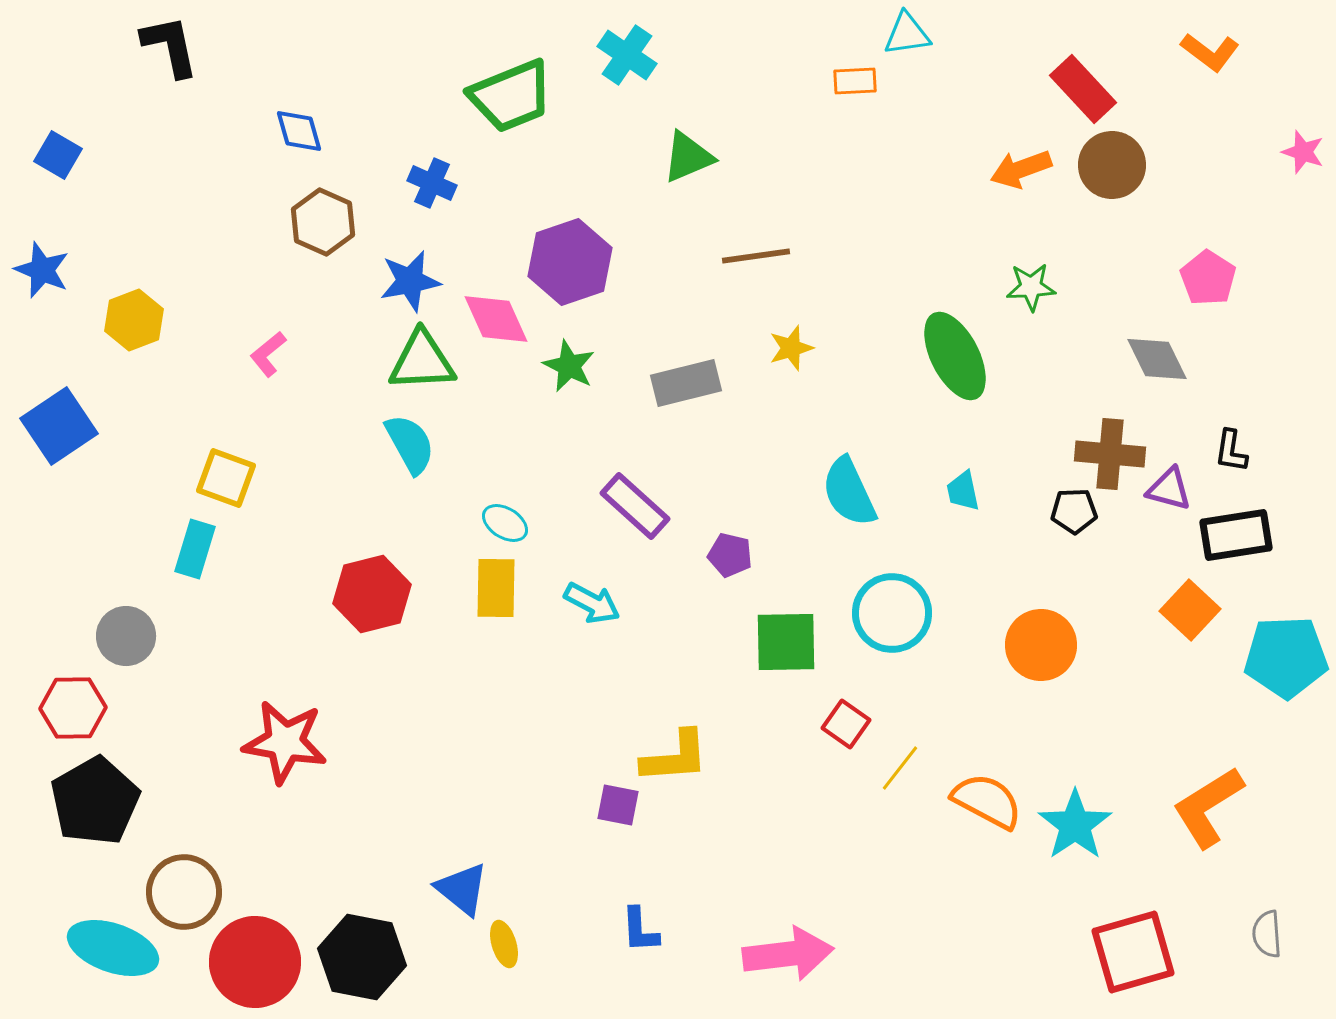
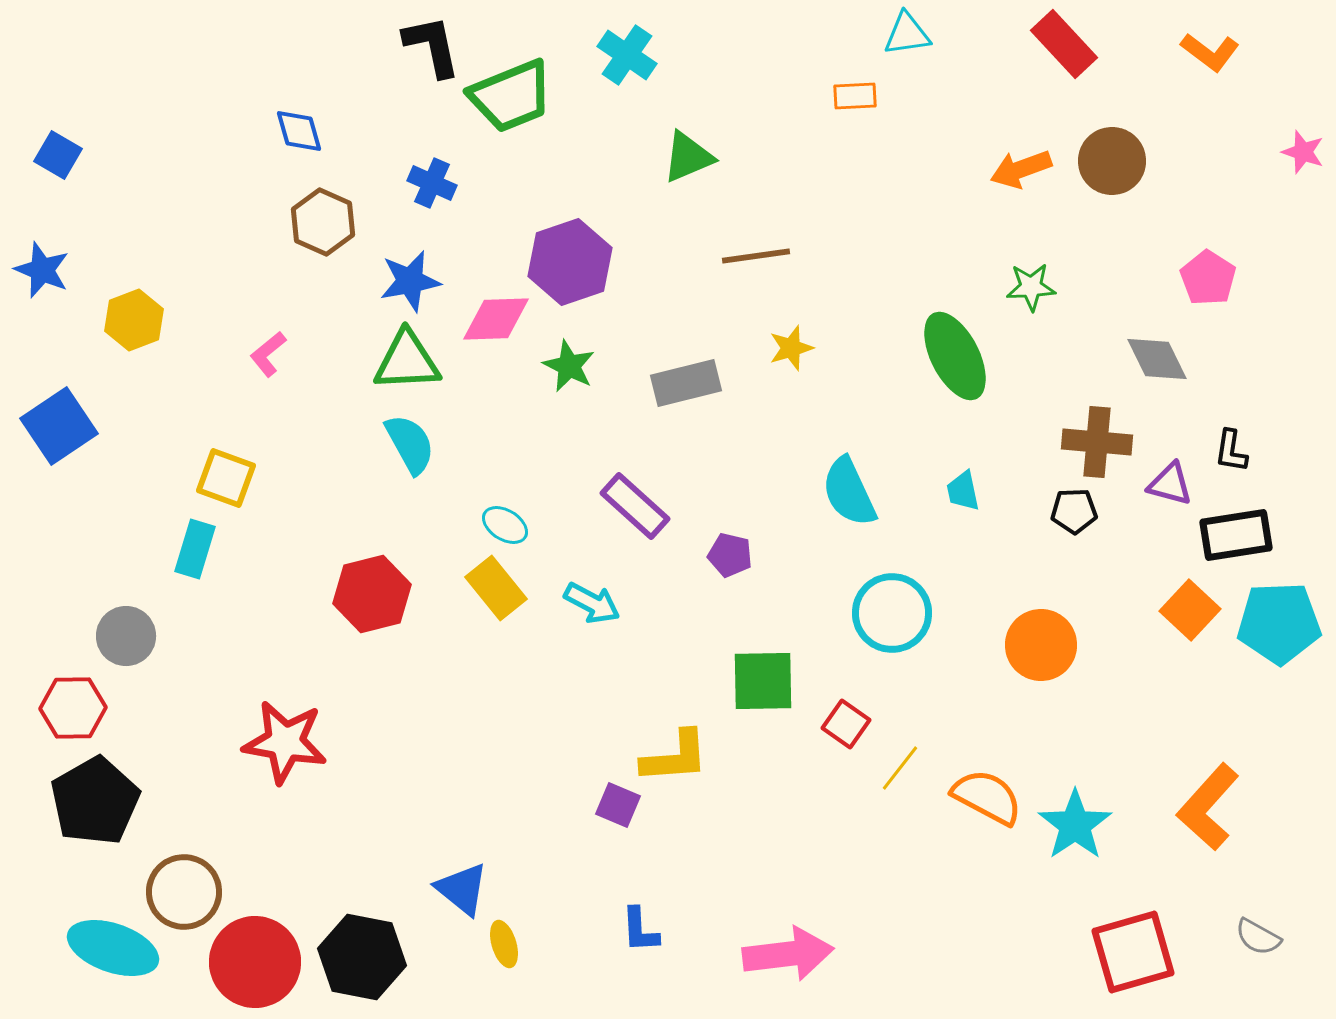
black L-shape at (170, 46): moved 262 px right
orange rectangle at (855, 81): moved 15 px down
red rectangle at (1083, 89): moved 19 px left, 45 px up
brown circle at (1112, 165): moved 4 px up
pink diamond at (496, 319): rotated 68 degrees counterclockwise
green triangle at (422, 361): moved 15 px left
brown cross at (1110, 454): moved 13 px left, 12 px up
purple triangle at (1169, 489): moved 1 px right, 5 px up
cyan ellipse at (505, 523): moved 2 px down
yellow rectangle at (496, 588): rotated 40 degrees counterclockwise
green square at (786, 642): moved 23 px left, 39 px down
cyan pentagon at (1286, 657): moved 7 px left, 34 px up
orange semicircle at (987, 801): moved 4 px up
purple square at (618, 805): rotated 12 degrees clockwise
orange L-shape at (1208, 807): rotated 16 degrees counterclockwise
gray semicircle at (1267, 934): moved 9 px left, 3 px down; rotated 57 degrees counterclockwise
